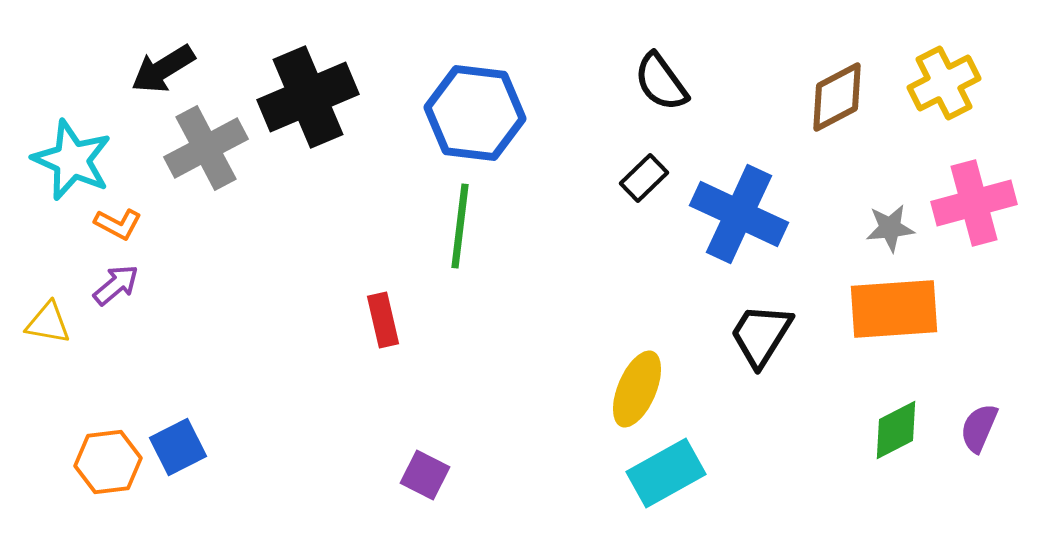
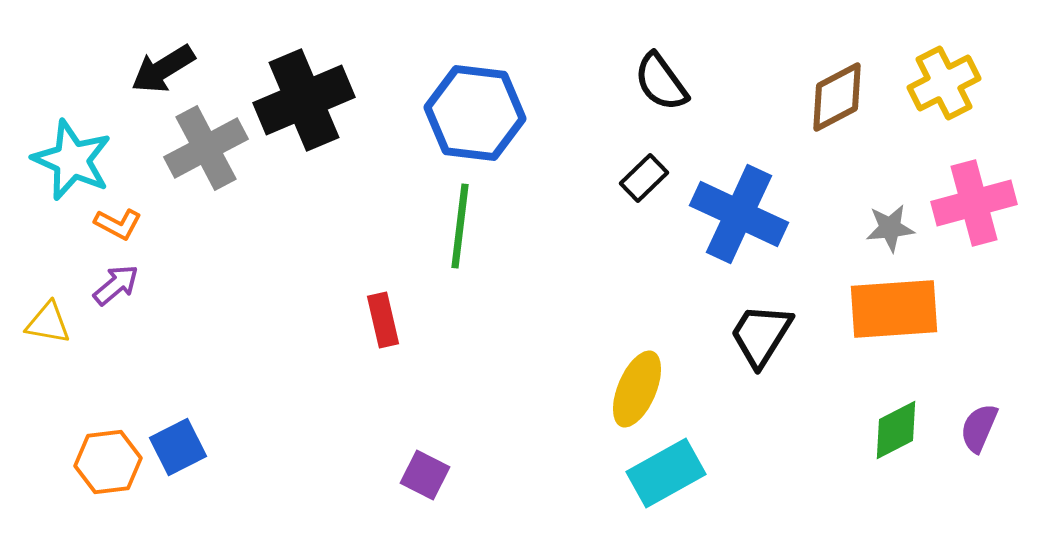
black cross: moved 4 px left, 3 px down
